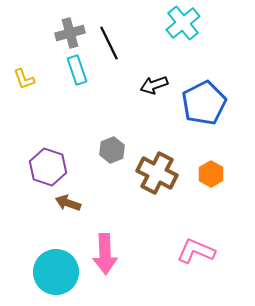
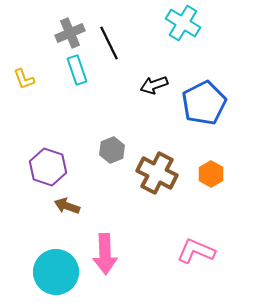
cyan cross: rotated 20 degrees counterclockwise
gray cross: rotated 8 degrees counterclockwise
brown arrow: moved 1 px left, 3 px down
